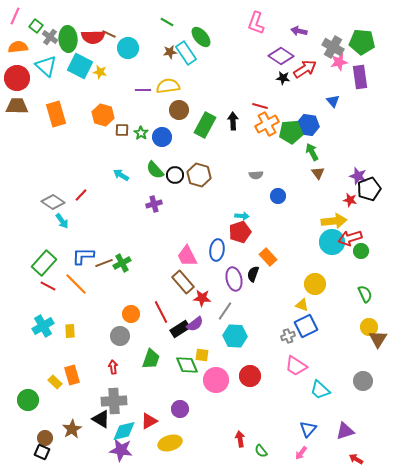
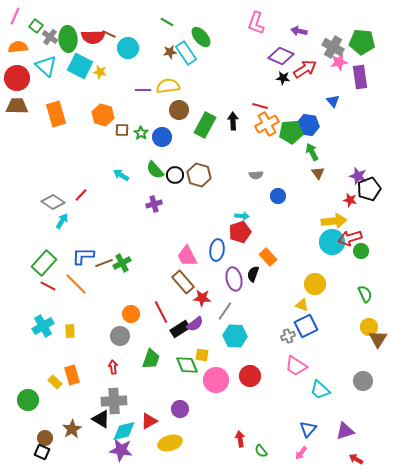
purple diamond at (281, 56): rotated 10 degrees counterclockwise
cyan arrow at (62, 221): rotated 112 degrees counterclockwise
